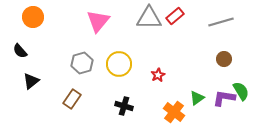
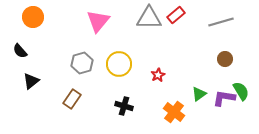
red rectangle: moved 1 px right, 1 px up
brown circle: moved 1 px right
green triangle: moved 2 px right, 4 px up
